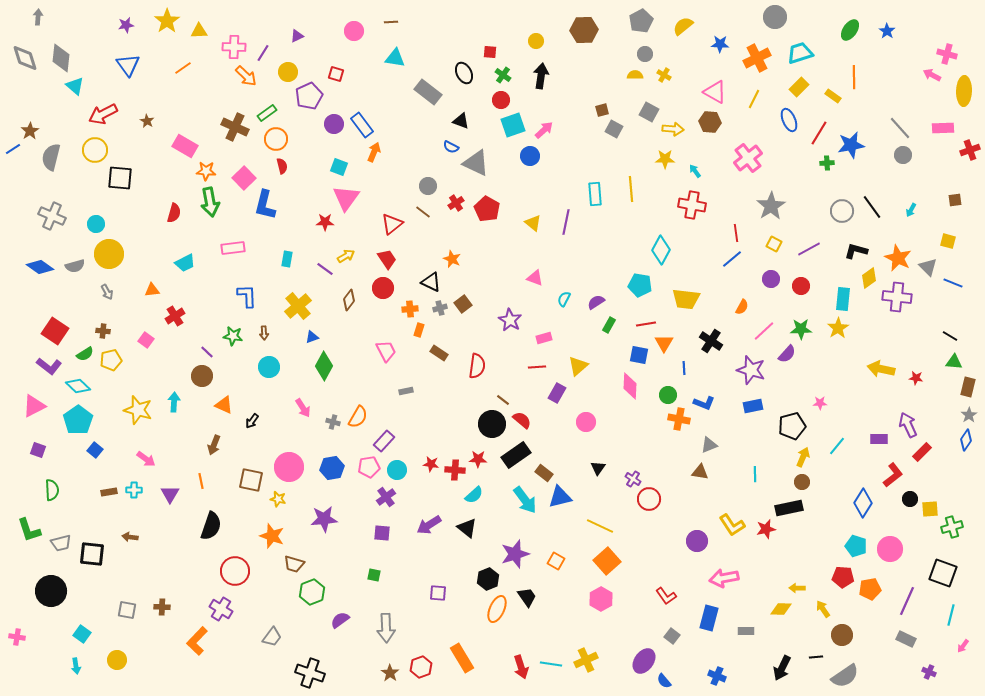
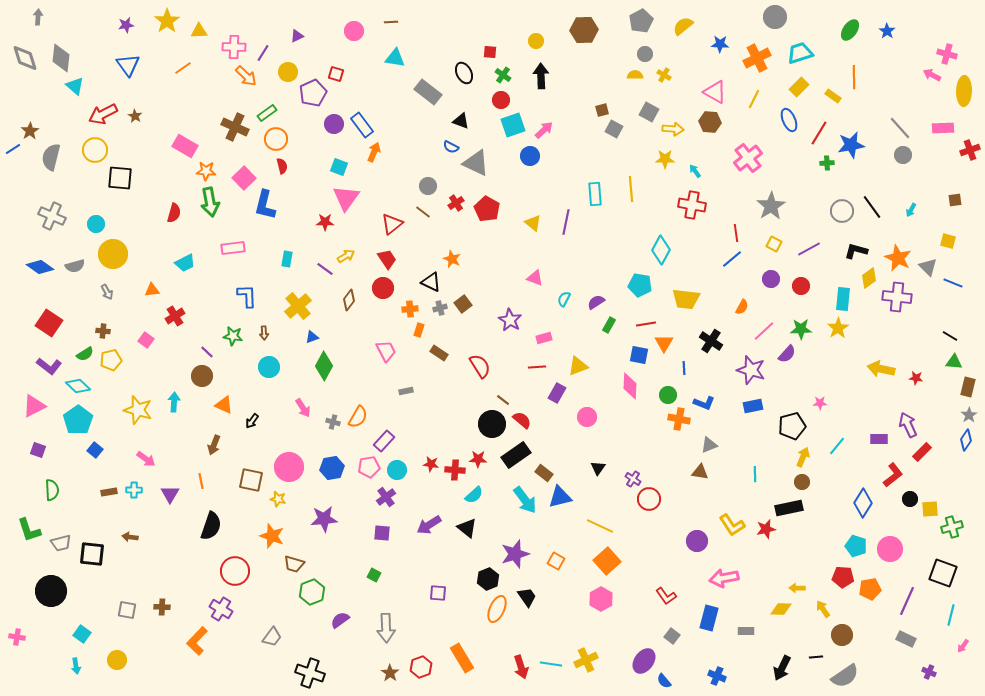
black arrow at (541, 76): rotated 10 degrees counterclockwise
purple pentagon at (309, 96): moved 4 px right, 3 px up
brown star at (147, 121): moved 12 px left, 5 px up
yellow circle at (109, 254): moved 4 px right
red square at (55, 331): moved 6 px left, 8 px up
red semicircle at (477, 366): moved 3 px right; rotated 40 degrees counterclockwise
yellow triangle at (578, 366): rotated 20 degrees clockwise
pink circle at (586, 422): moved 1 px right, 5 px up
green square at (374, 575): rotated 16 degrees clockwise
